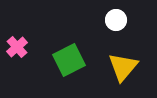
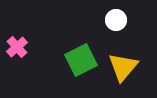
green square: moved 12 px right
